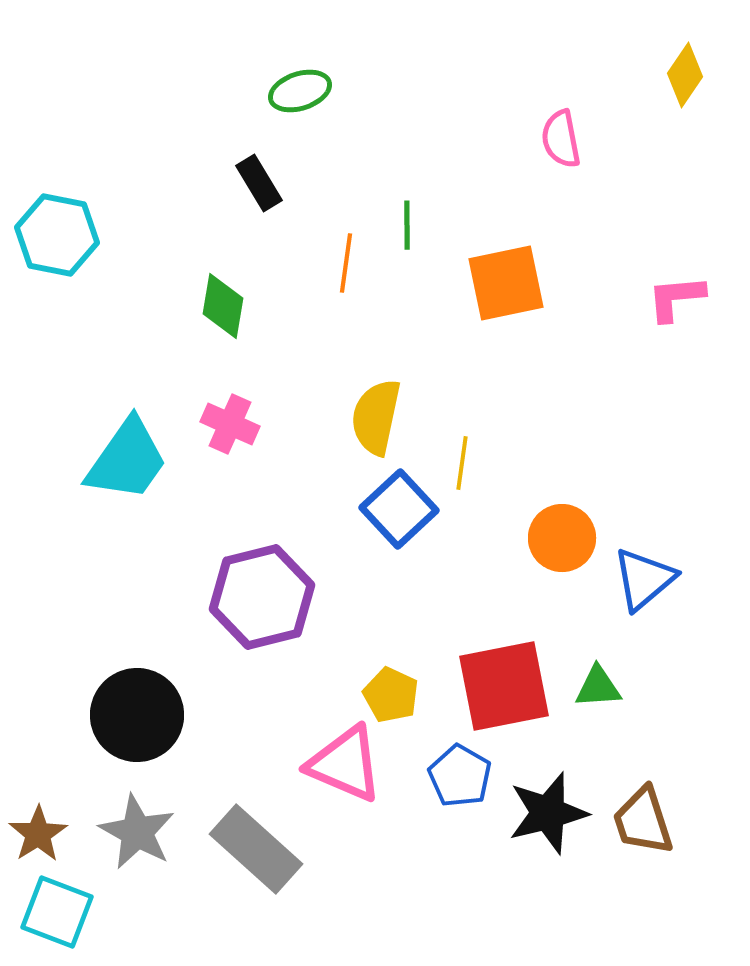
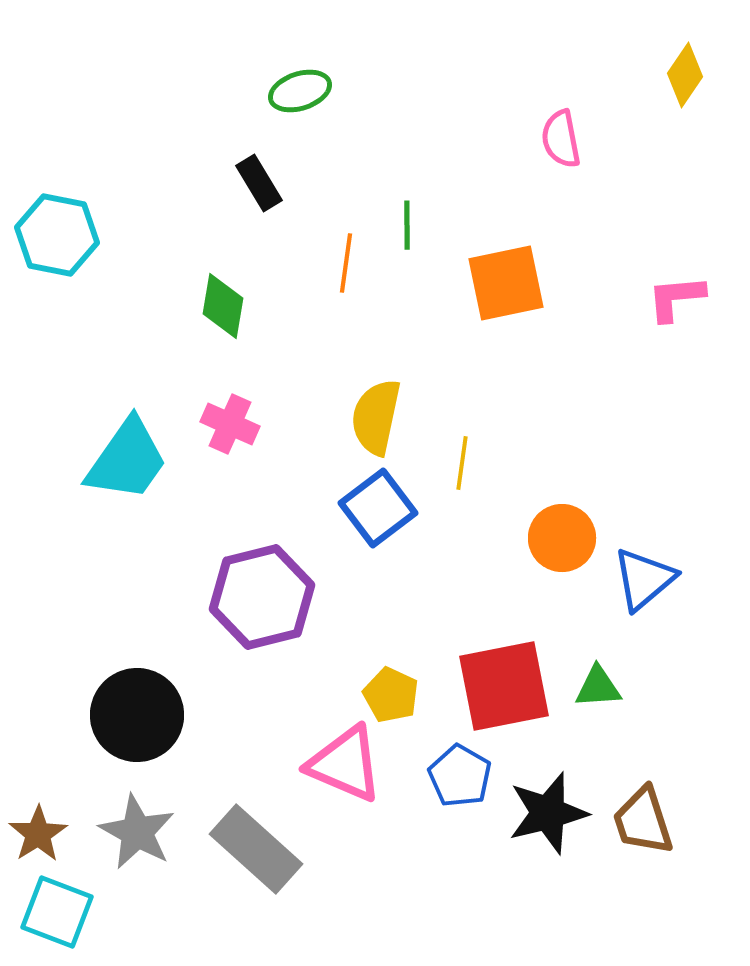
blue square: moved 21 px left, 1 px up; rotated 6 degrees clockwise
